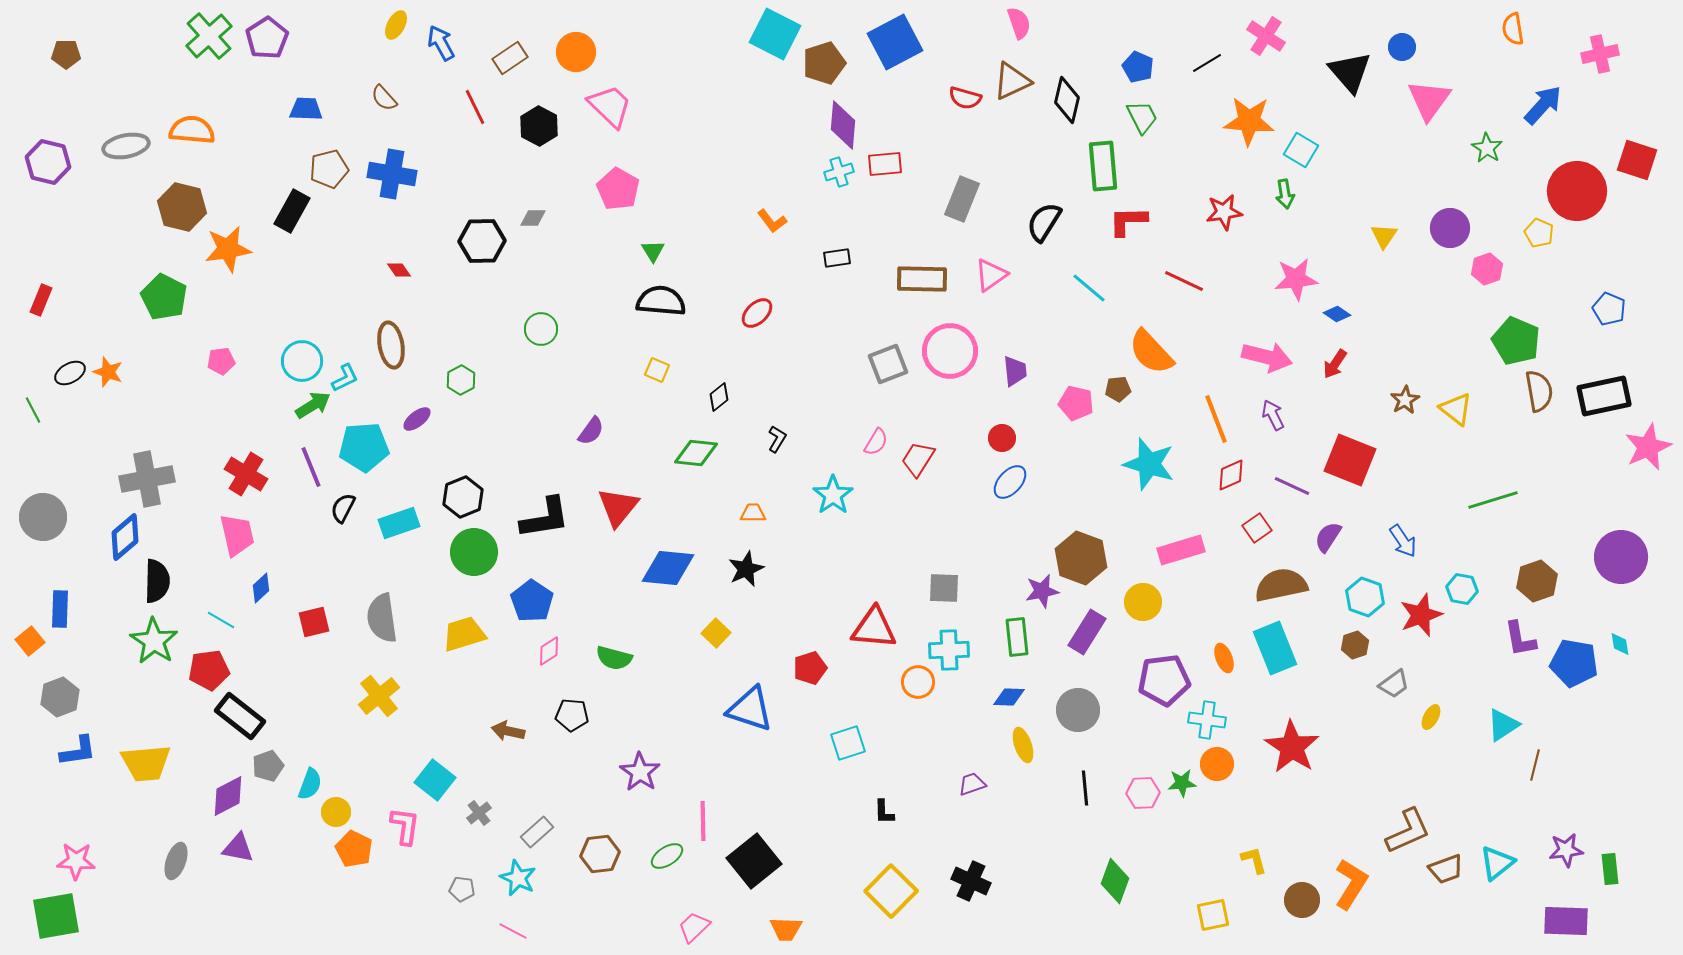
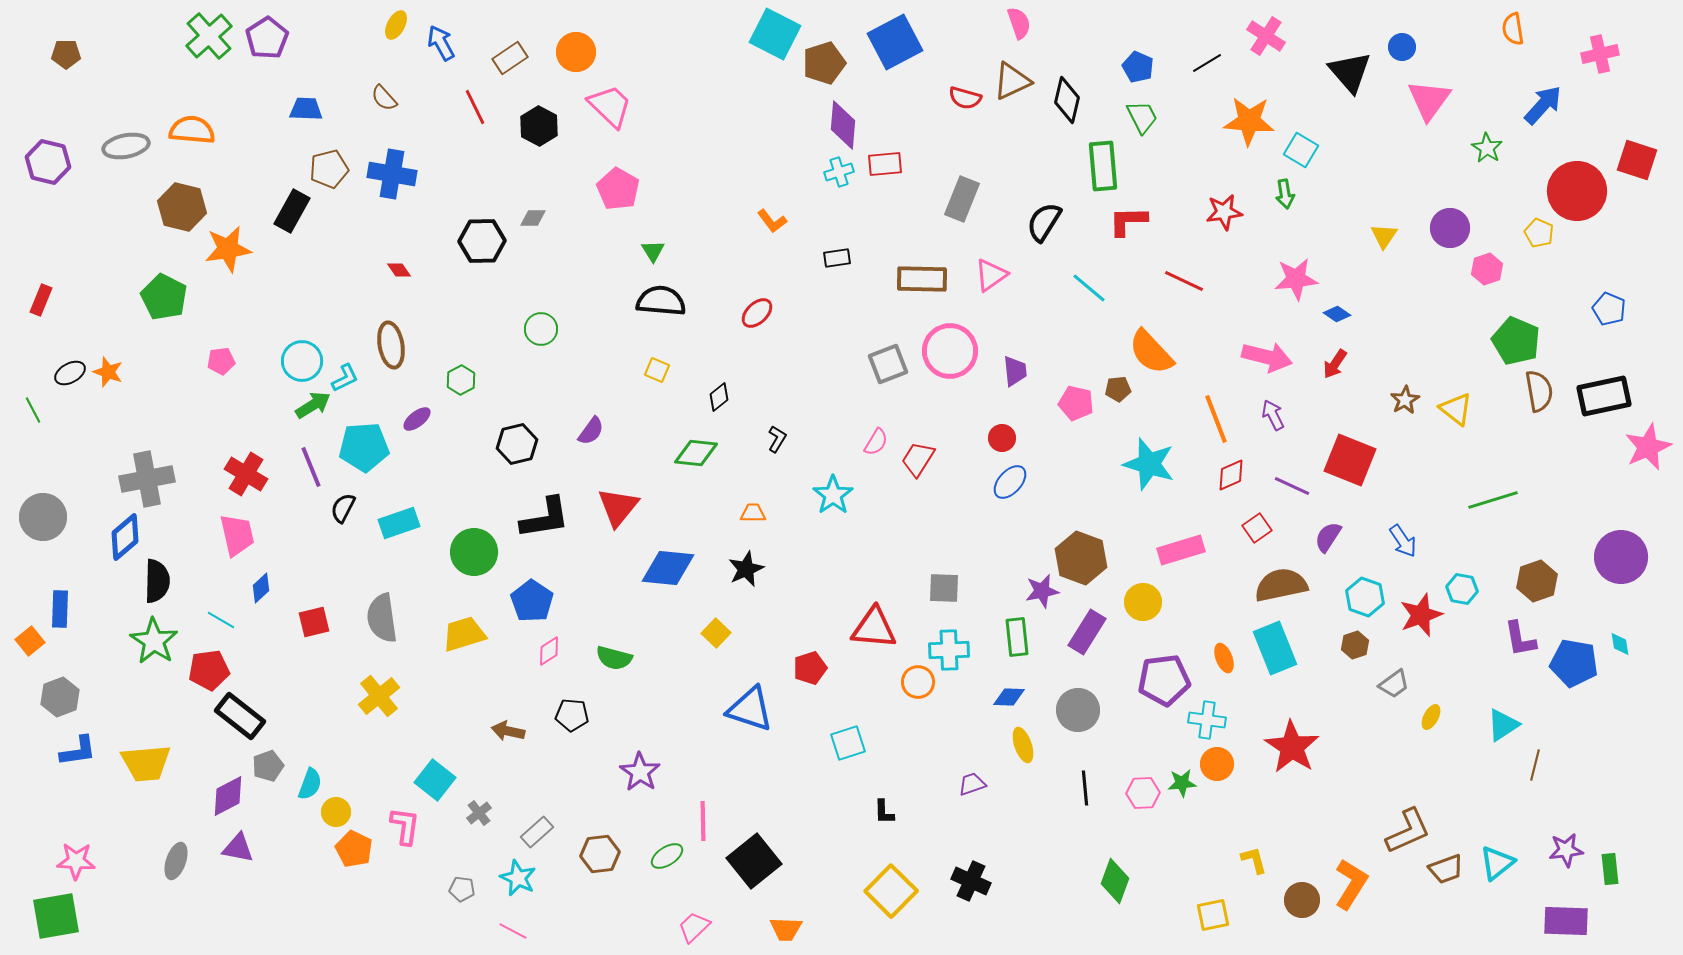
black hexagon at (463, 497): moved 54 px right, 53 px up; rotated 9 degrees clockwise
